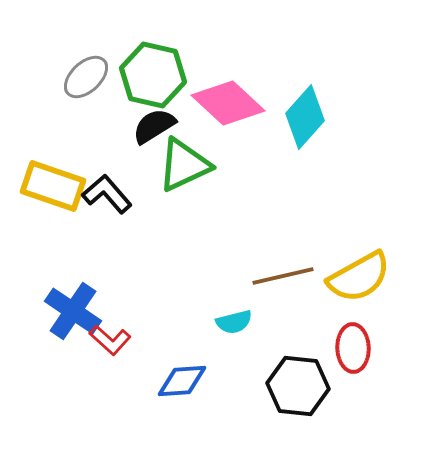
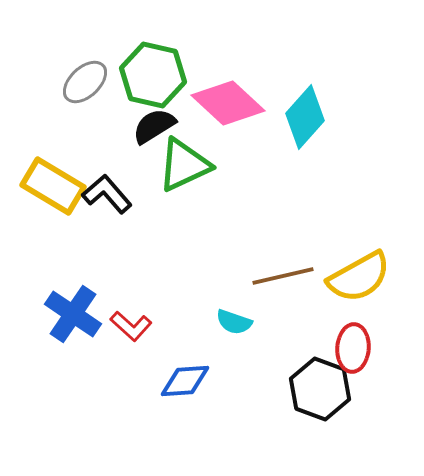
gray ellipse: moved 1 px left, 5 px down
yellow rectangle: rotated 12 degrees clockwise
blue cross: moved 3 px down
cyan semicircle: rotated 33 degrees clockwise
red L-shape: moved 21 px right, 14 px up
red ellipse: rotated 6 degrees clockwise
blue diamond: moved 3 px right
black hexagon: moved 22 px right, 3 px down; rotated 14 degrees clockwise
